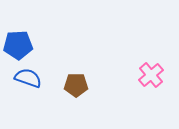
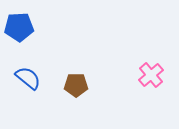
blue pentagon: moved 1 px right, 18 px up
blue semicircle: rotated 20 degrees clockwise
